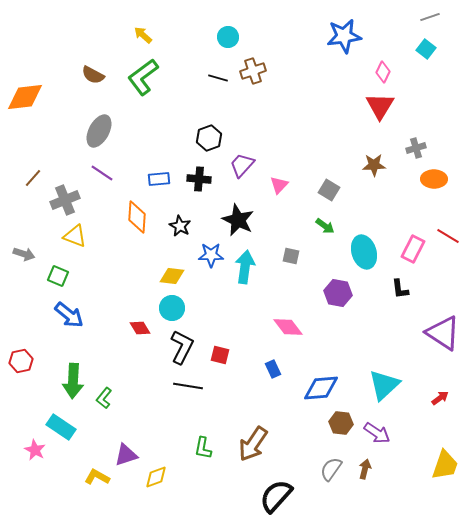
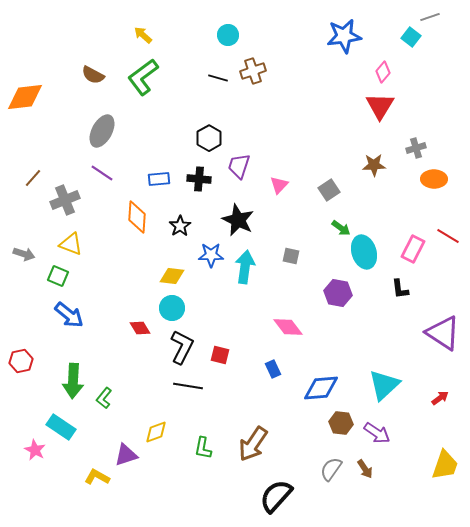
cyan circle at (228, 37): moved 2 px up
cyan square at (426, 49): moved 15 px left, 12 px up
pink diamond at (383, 72): rotated 15 degrees clockwise
gray ellipse at (99, 131): moved 3 px right
black hexagon at (209, 138): rotated 10 degrees counterclockwise
purple trapezoid at (242, 165): moved 3 px left, 1 px down; rotated 24 degrees counterclockwise
gray square at (329, 190): rotated 25 degrees clockwise
black star at (180, 226): rotated 10 degrees clockwise
green arrow at (325, 226): moved 16 px right, 2 px down
yellow triangle at (75, 236): moved 4 px left, 8 px down
brown arrow at (365, 469): rotated 132 degrees clockwise
yellow diamond at (156, 477): moved 45 px up
